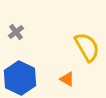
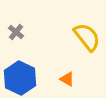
gray cross: rotated 14 degrees counterclockwise
yellow semicircle: moved 10 px up; rotated 8 degrees counterclockwise
